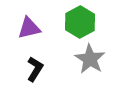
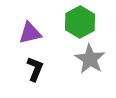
purple triangle: moved 1 px right, 5 px down
black L-shape: rotated 10 degrees counterclockwise
